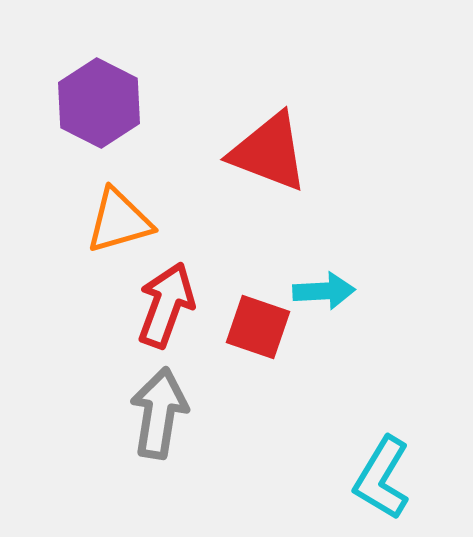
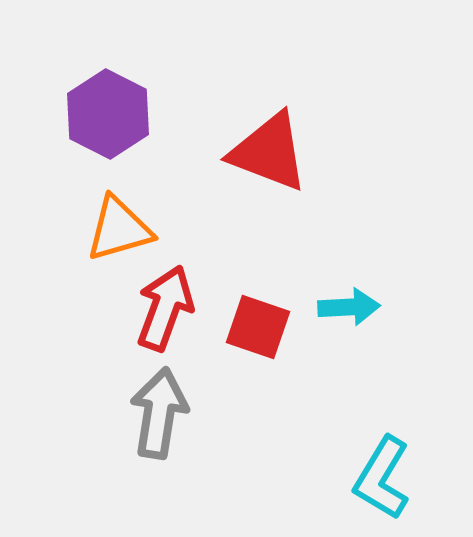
purple hexagon: moved 9 px right, 11 px down
orange triangle: moved 8 px down
cyan arrow: moved 25 px right, 16 px down
red arrow: moved 1 px left, 3 px down
